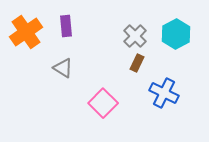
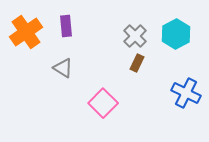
blue cross: moved 22 px right
